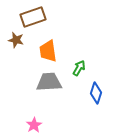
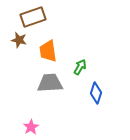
brown star: moved 3 px right
green arrow: moved 1 px right, 1 px up
gray trapezoid: moved 1 px right, 1 px down
pink star: moved 3 px left, 2 px down
